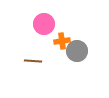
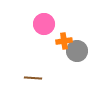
orange cross: moved 2 px right
brown line: moved 17 px down
